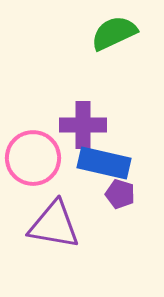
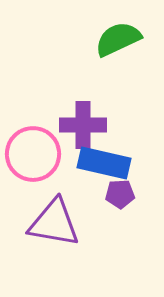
green semicircle: moved 4 px right, 6 px down
pink circle: moved 4 px up
purple pentagon: rotated 20 degrees counterclockwise
purple triangle: moved 2 px up
